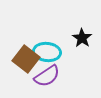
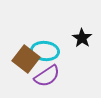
cyan ellipse: moved 2 px left, 1 px up
